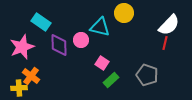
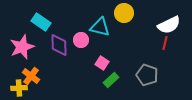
white semicircle: rotated 20 degrees clockwise
